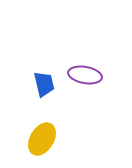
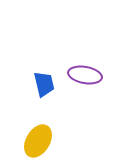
yellow ellipse: moved 4 px left, 2 px down
